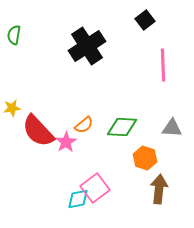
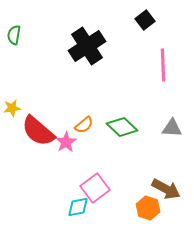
green diamond: rotated 40 degrees clockwise
red semicircle: rotated 6 degrees counterclockwise
orange hexagon: moved 3 px right, 50 px down
brown arrow: moved 7 px right; rotated 112 degrees clockwise
cyan diamond: moved 8 px down
